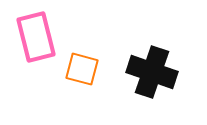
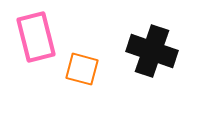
black cross: moved 21 px up
